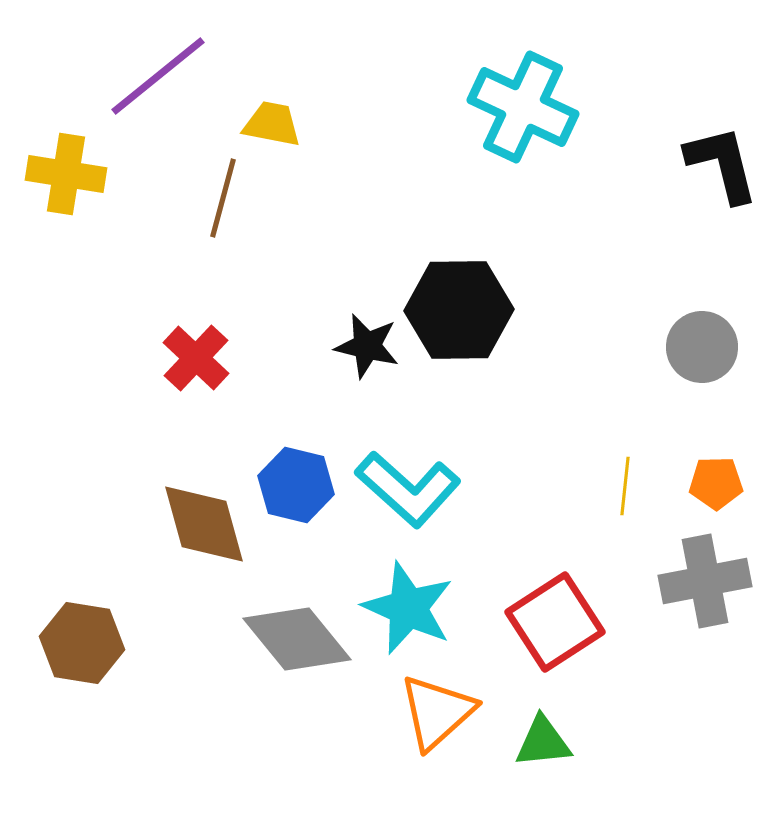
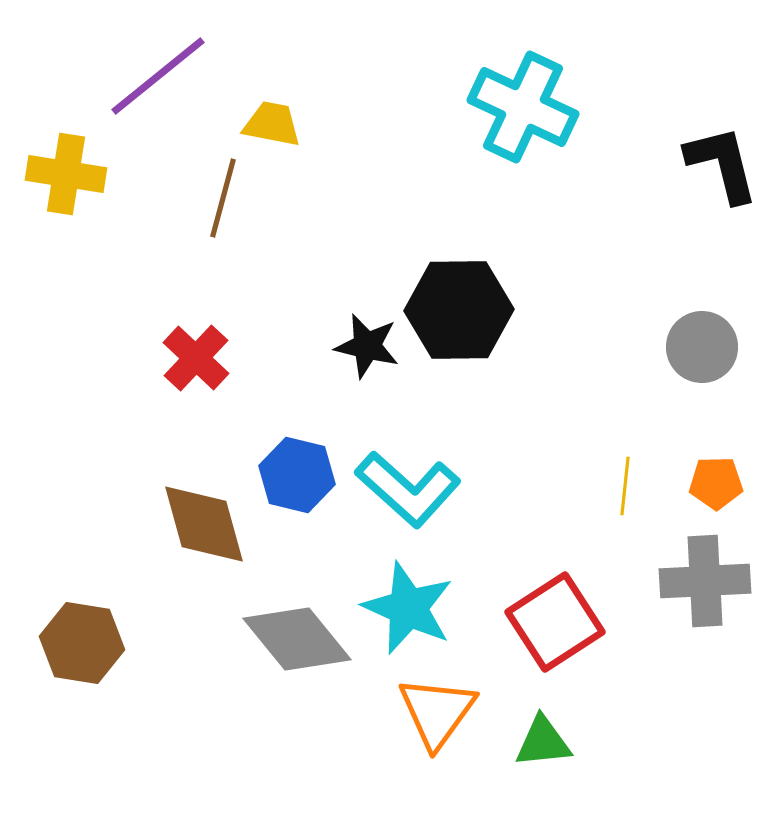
blue hexagon: moved 1 px right, 10 px up
gray cross: rotated 8 degrees clockwise
orange triangle: rotated 12 degrees counterclockwise
